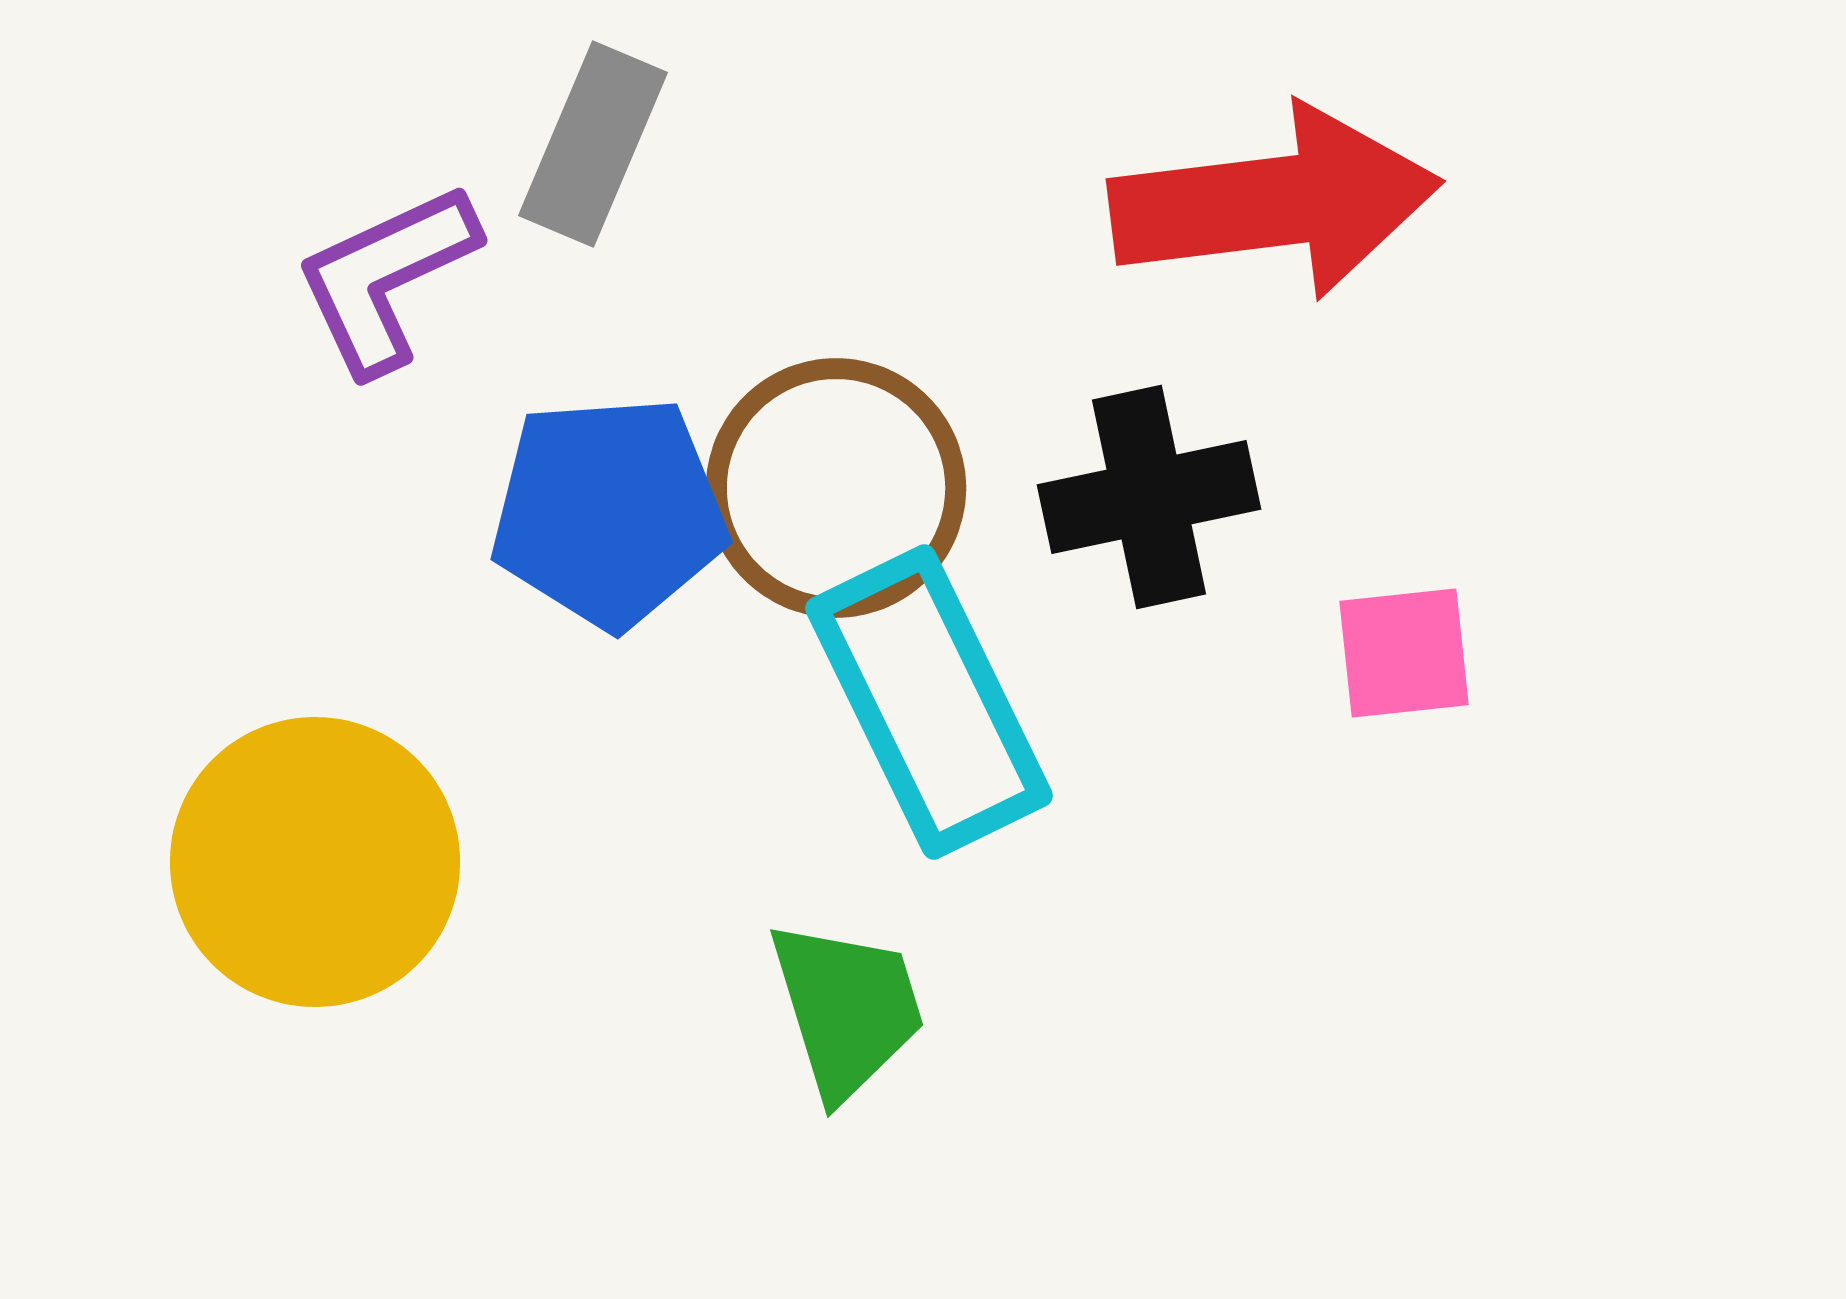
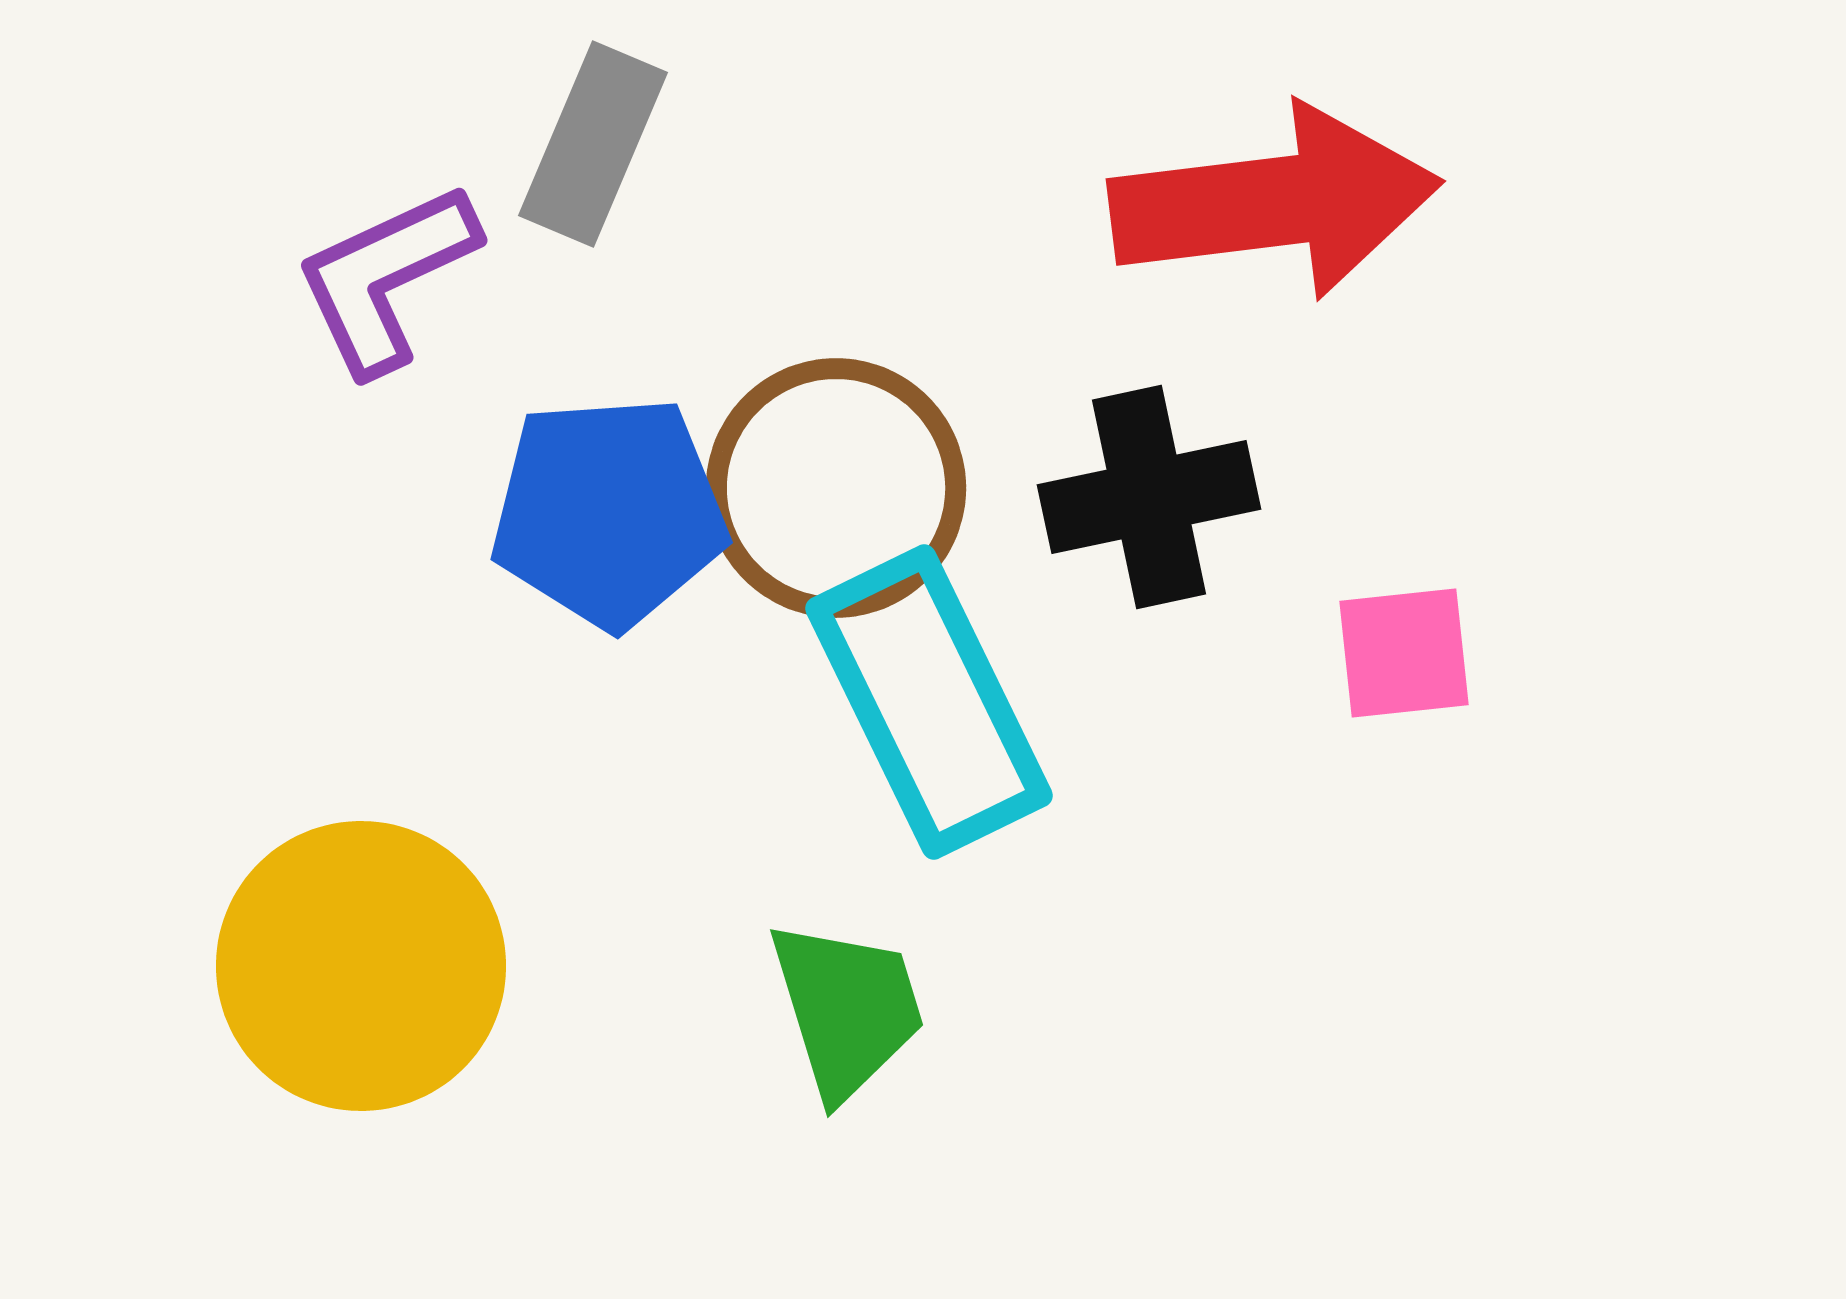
yellow circle: moved 46 px right, 104 px down
